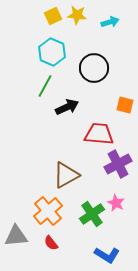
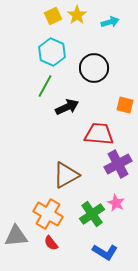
yellow star: rotated 30 degrees clockwise
orange cross: moved 3 px down; rotated 20 degrees counterclockwise
blue L-shape: moved 2 px left, 3 px up
